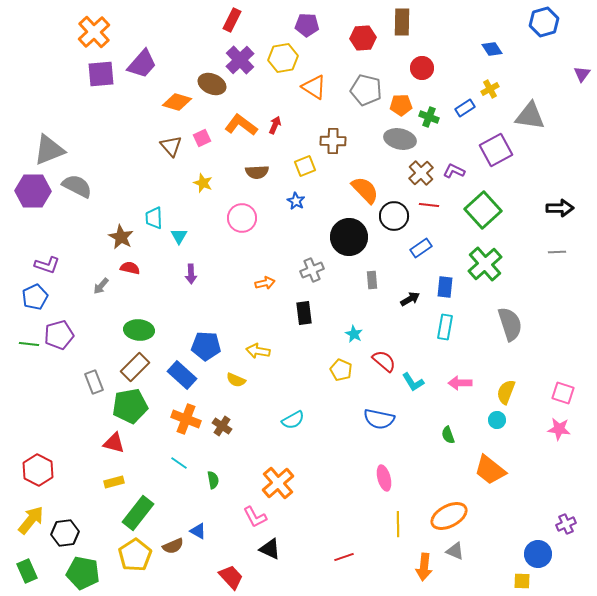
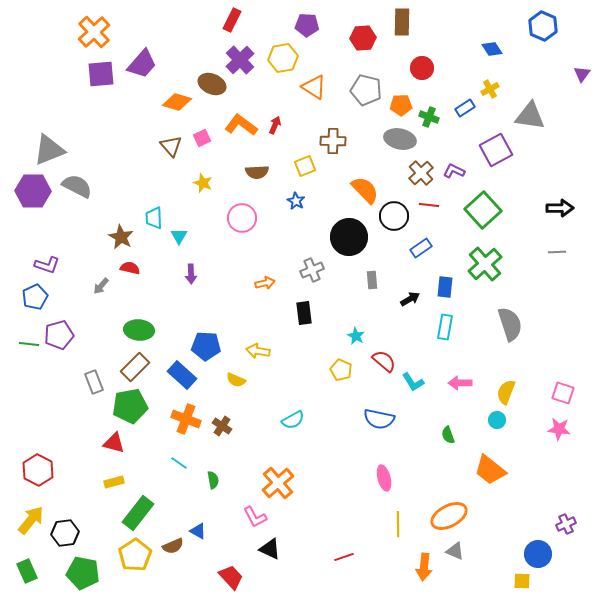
blue hexagon at (544, 22): moved 1 px left, 4 px down; rotated 20 degrees counterclockwise
cyan star at (354, 334): moved 2 px right, 2 px down
